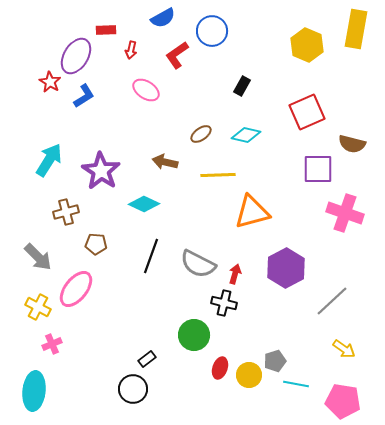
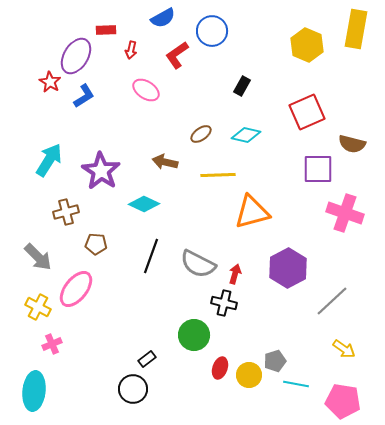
purple hexagon at (286, 268): moved 2 px right
